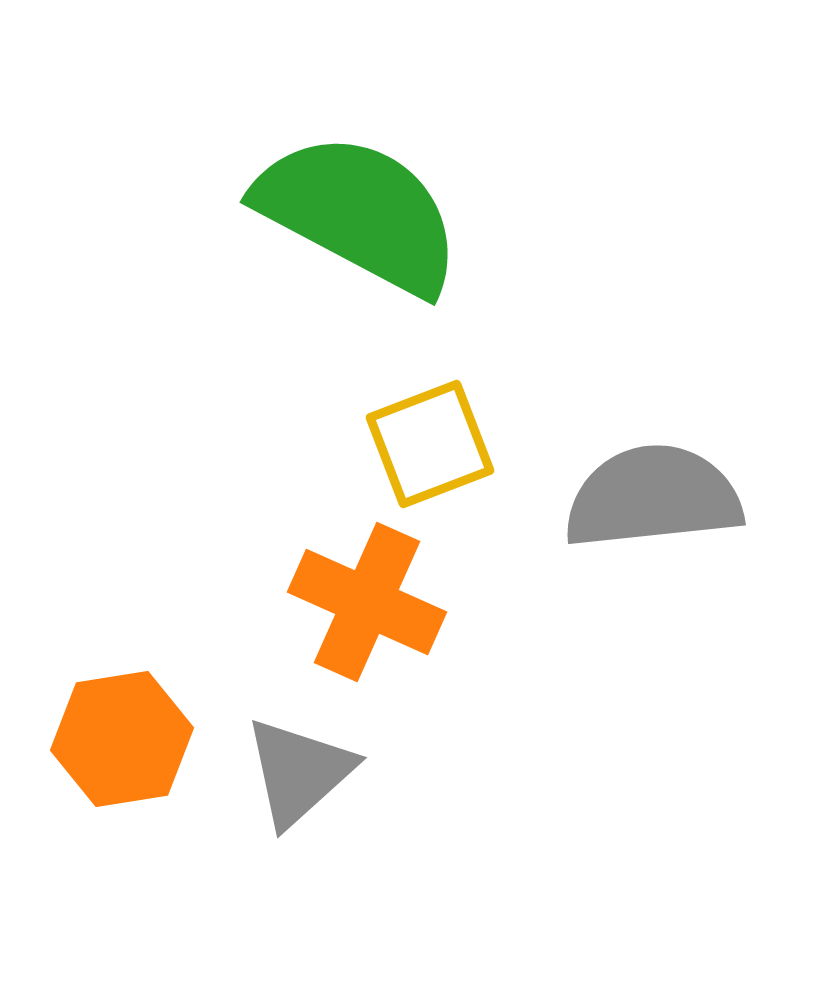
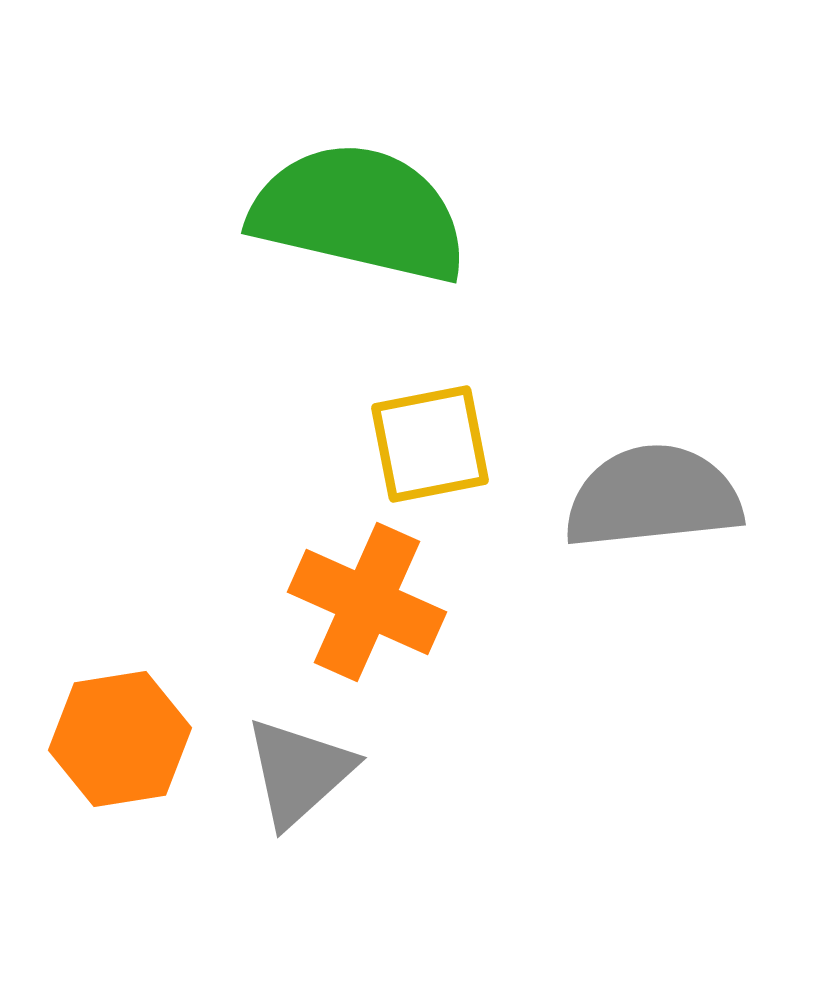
green semicircle: rotated 15 degrees counterclockwise
yellow square: rotated 10 degrees clockwise
orange hexagon: moved 2 px left
